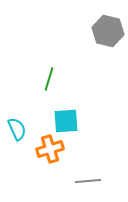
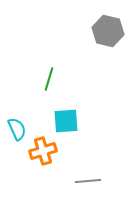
orange cross: moved 7 px left, 2 px down
